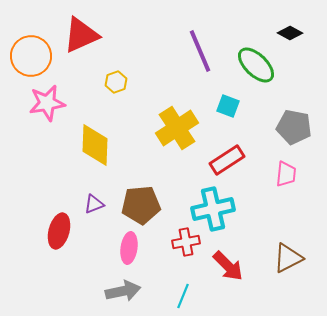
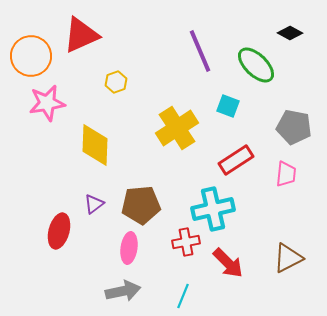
red rectangle: moved 9 px right
purple triangle: rotated 15 degrees counterclockwise
red arrow: moved 3 px up
